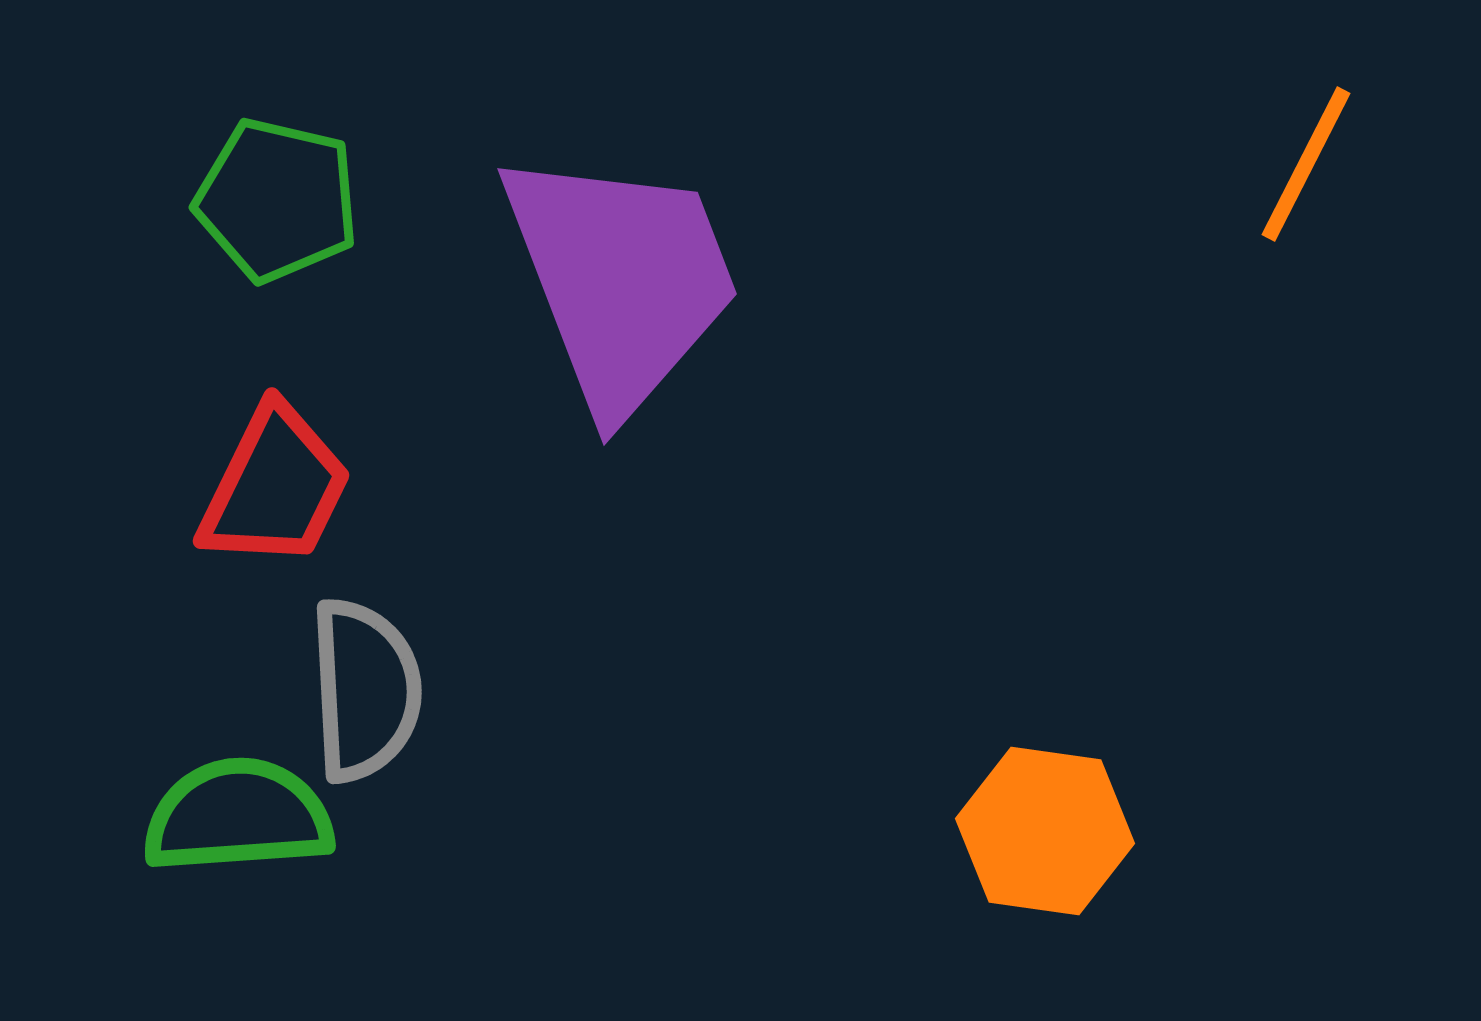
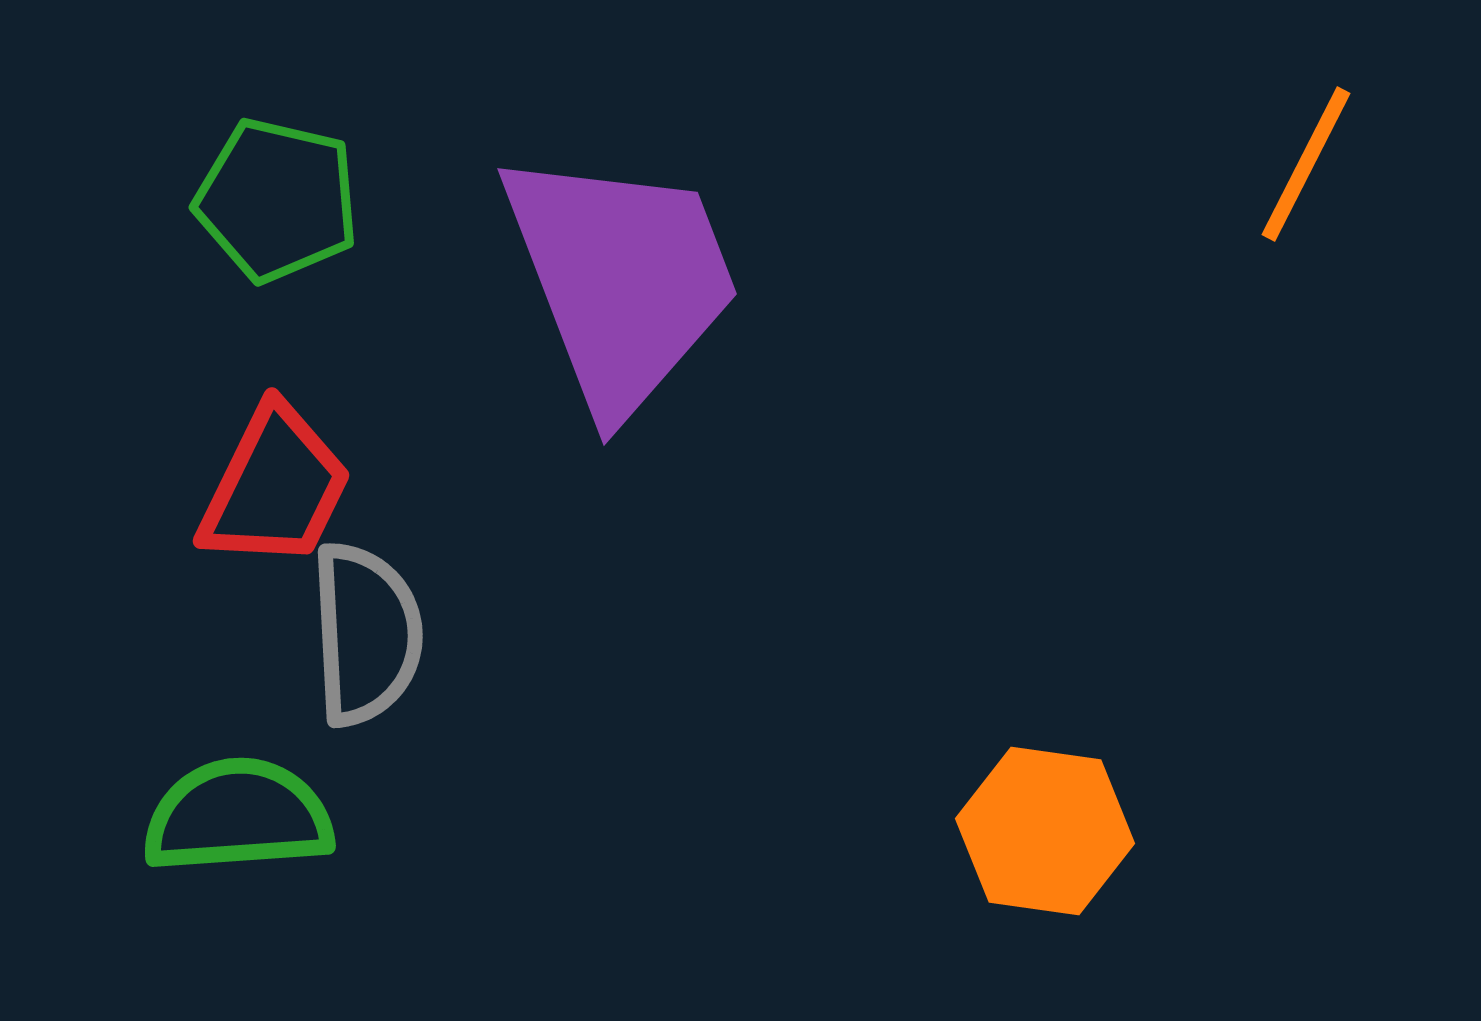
gray semicircle: moved 1 px right, 56 px up
